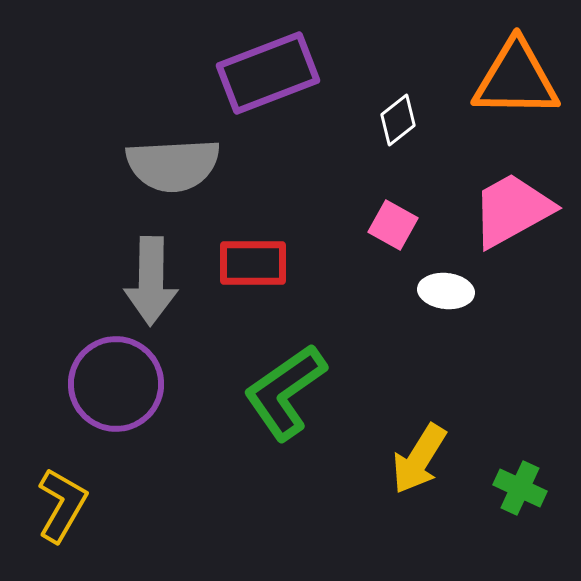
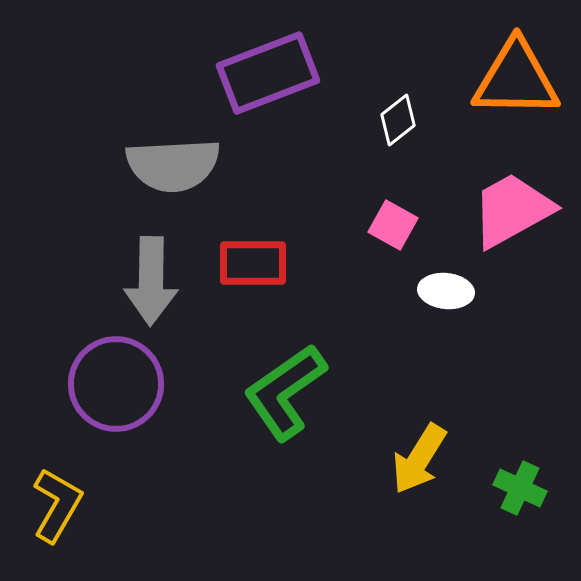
yellow L-shape: moved 5 px left
